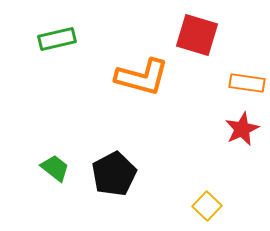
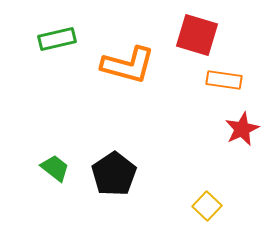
orange L-shape: moved 14 px left, 12 px up
orange rectangle: moved 23 px left, 3 px up
black pentagon: rotated 6 degrees counterclockwise
